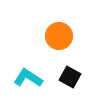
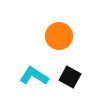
cyan L-shape: moved 6 px right, 2 px up
